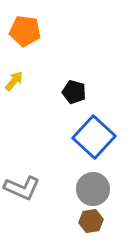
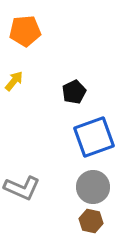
orange pentagon: rotated 12 degrees counterclockwise
black pentagon: rotated 30 degrees clockwise
blue square: rotated 27 degrees clockwise
gray circle: moved 2 px up
brown hexagon: rotated 20 degrees clockwise
